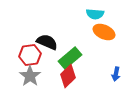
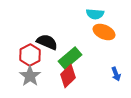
red hexagon: rotated 20 degrees counterclockwise
blue arrow: rotated 32 degrees counterclockwise
